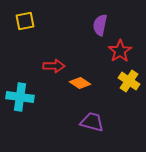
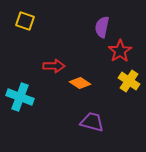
yellow square: rotated 30 degrees clockwise
purple semicircle: moved 2 px right, 2 px down
cyan cross: rotated 12 degrees clockwise
